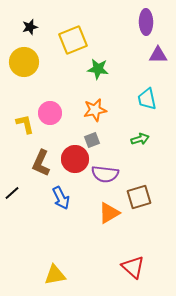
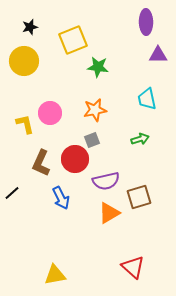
yellow circle: moved 1 px up
green star: moved 2 px up
purple semicircle: moved 1 px right, 7 px down; rotated 20 degrees counterclockwise
